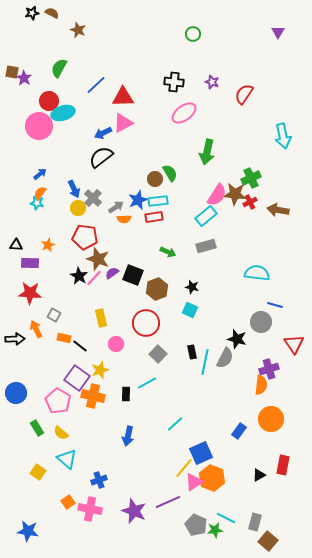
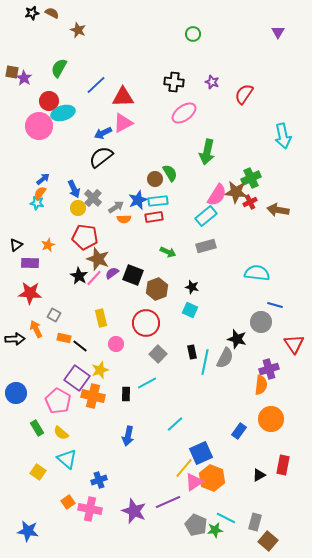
blue arrow at (40, 174): moved 3 px right, 5 px down
brown star at (235, 194): moved 1 px right, 2 px up
black triangle at (16, 245): rotated 40 degrees counterclockwise
